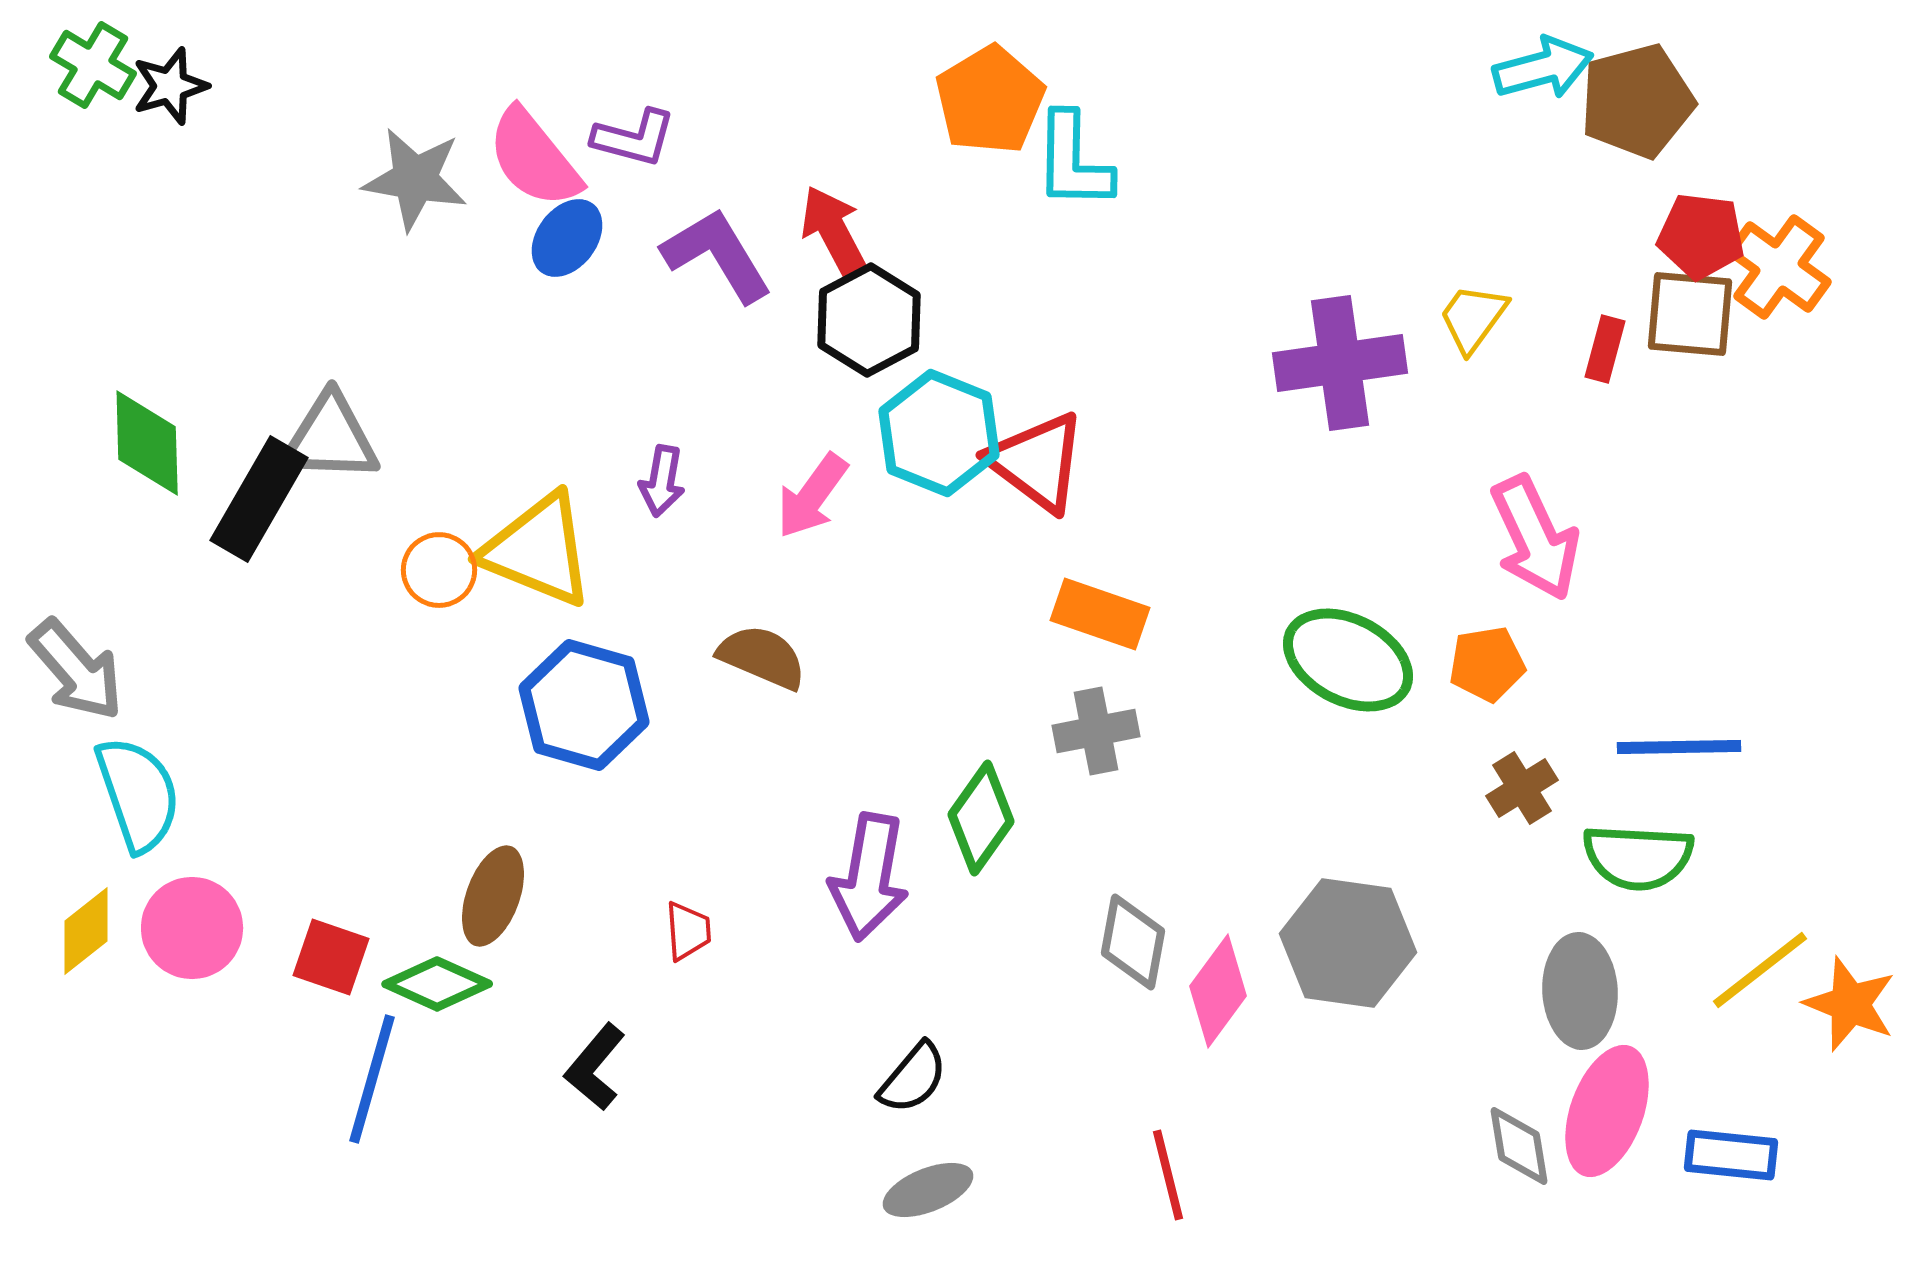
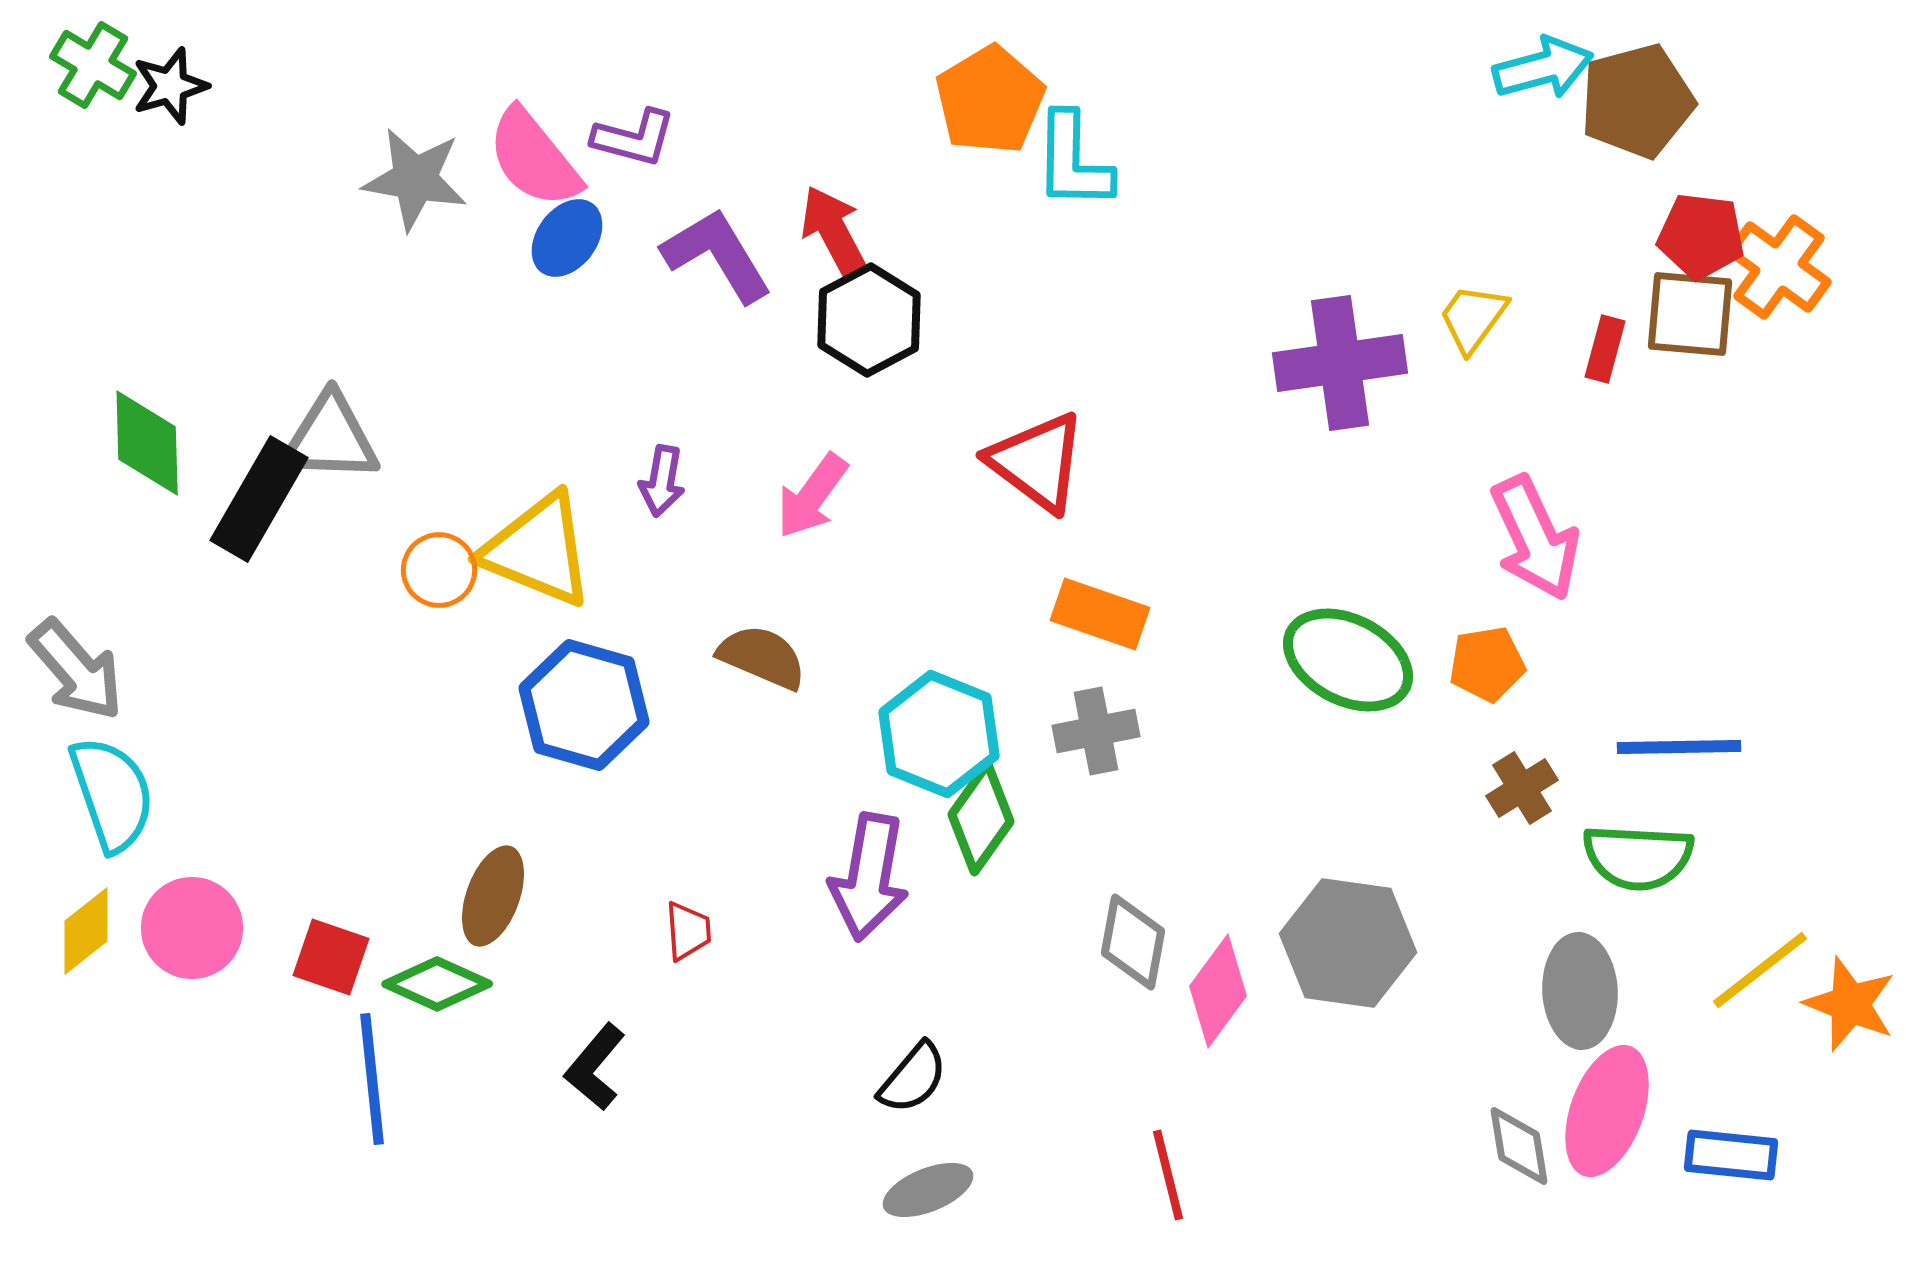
cyan hexagon at (939, 433): moved 301 px down
cyan semicircle at (138, 794): moved 26 px left
blue line at (372, 1079): rotated 22 degrees counterclockwise
